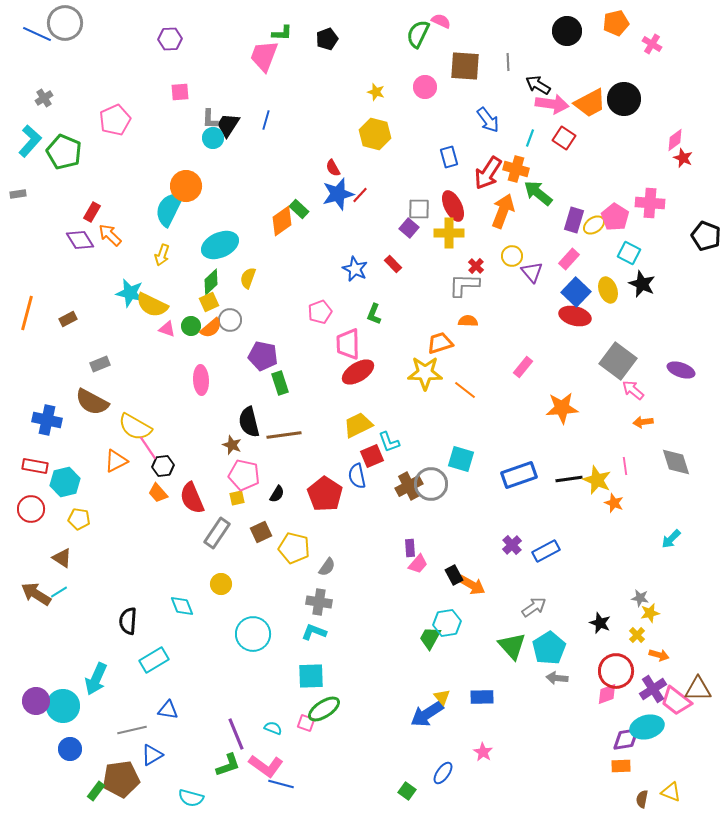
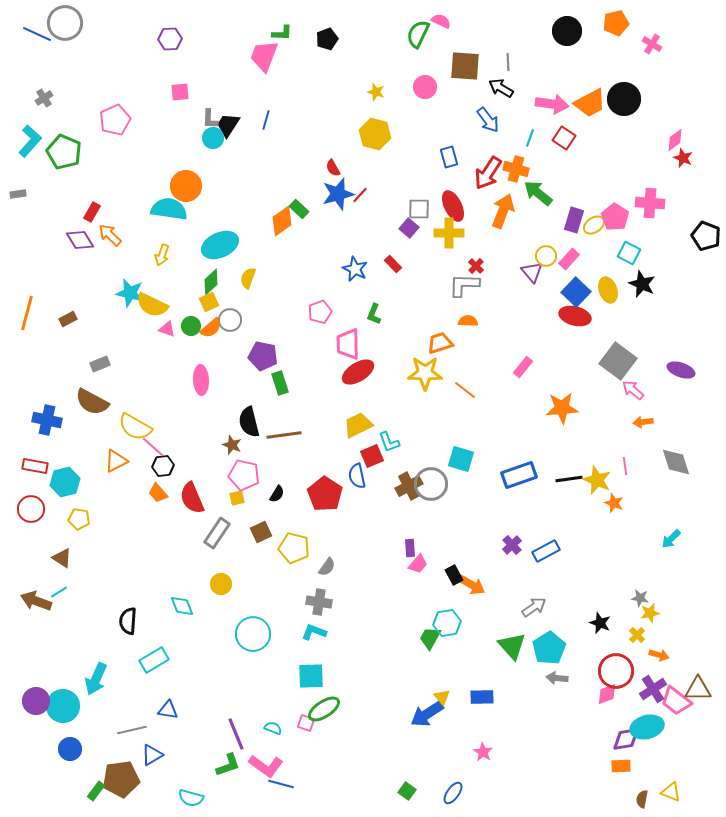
black arrow at (538, 85): moved 37 px left, 3 px down
cyan semicircle at (169, 209): rotated 72 degrees clockwise
yellow circle at (512, 256): moved 34 px right
pink line at (148, 448): moved 5 px right, 1 px up; rotated 15 degrees counterclockwise
brown arrow at (36, 594): moved 7 px down; rotated 12 degrees counterclockwise
blue ellipse at (443, 773): moved 10 px right, 20 px down
